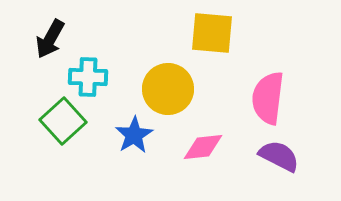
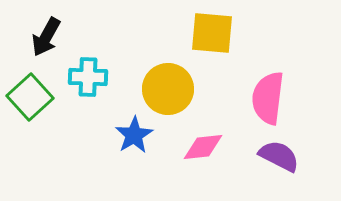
black arrow: moved 4 px left, 2 px up
green square: moved 33 px left, 24 px up
